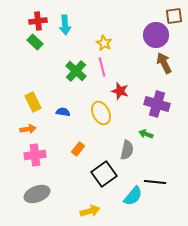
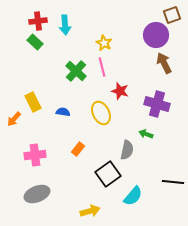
brown square: moved 2 px left, 1 px up; rotated 12 degrees counterclockwise
orange arrow: moved 14 px left, 10 px up; rotated 140 degrees clockwise
black square: moved 4 px right
black line: moved 18 px right
